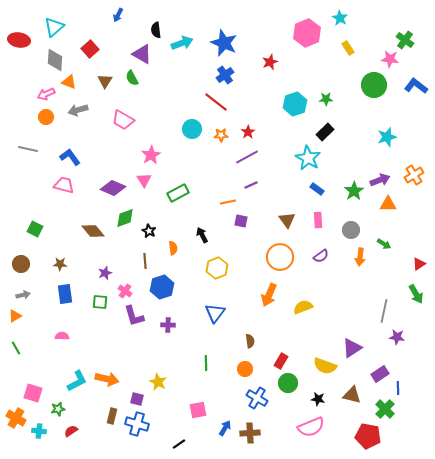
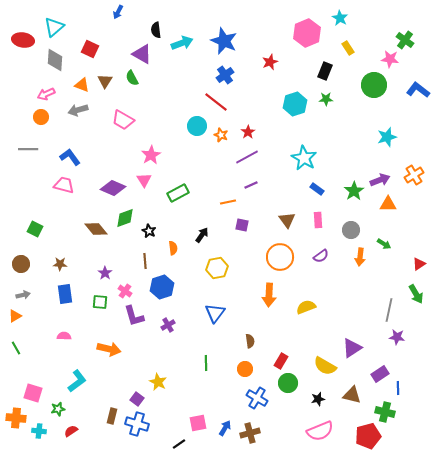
blue arrow at (118, 15): moved 3 px up
red ellipse at (19, 40): moved 4 px right
blue star at (224, 43): moved 2 px up
red square at (90, 49): rotated 24 degrees counterclockwise
orange triangle at (69, 82): moved 13 px right, 3 px down
blue L-shape at (416, 86): moved 2 px right, 4 px down
orange circle at (46, 117): moved 5 px left
cyan circle at (192, 129): moved 5 px right, 3 px up
black rectangle at (325, 132): moved 61 px up; rotated 24 degrees counterclockwise
orange star at (221, 135): rotated 24 degrees clockwise
gray line at (28, 149): rotated 12 degrees counterclockwise
cyan star at (308, 158): moved 4 px left
purple square at (241, 221): moved 1 px right, 4 px down
brown diamond at (93, 231): moved 3 px right, 2 px up
black arrow at (202, 235): rotated 63 degrees clockwise
yellow hexagon at (217, 268): rotated 10 degrees clockwise
purple star at (105, 273): rotated 16 degrees counterclockwise
orange arrow at (269, 295): rotated 20 degrees counterclockwise
yellow semicircle at (303, 307): moved 3 px right
gray line at (384, 311): moved 5 px right, 1 px up
purple cross at (168, 325): rotated 32 degrees counterclockwise
pink semicircle at (62, 336): moved 2 px right
yellow semicircle at (325, 366): rotated 10 degrees clockwise
orange arrow at (107, 379): moved 2 px right, 30 px up
cyan L-shape at (77, 381): rotated 10 degrees counterclockwise
purple square at (137, 399): rotated 24 degrees clockwise
black star at (318, 399): rotated 24 degrees counterclockwise
green cross at (385, 409): moved 3 px down; rotated 30 degrees counterclockwise
pink square at (198, 410): moved 13 px down
orange cross at (16, 418): rotated 24 degrees counterclockwise
pink semicircle at (311, 427): moved 9 px right, 4 px down
brown cross at (250, 433): rotated 12 degrees counterclockwise
red pentagon at (368, 436): rotated 25 degrees counterclockwise
